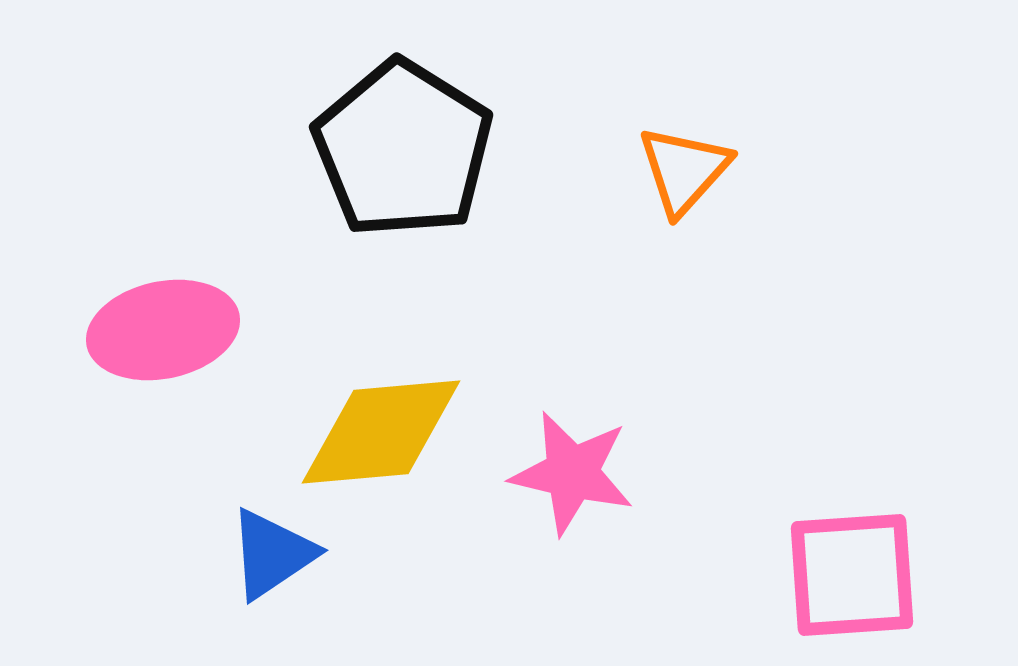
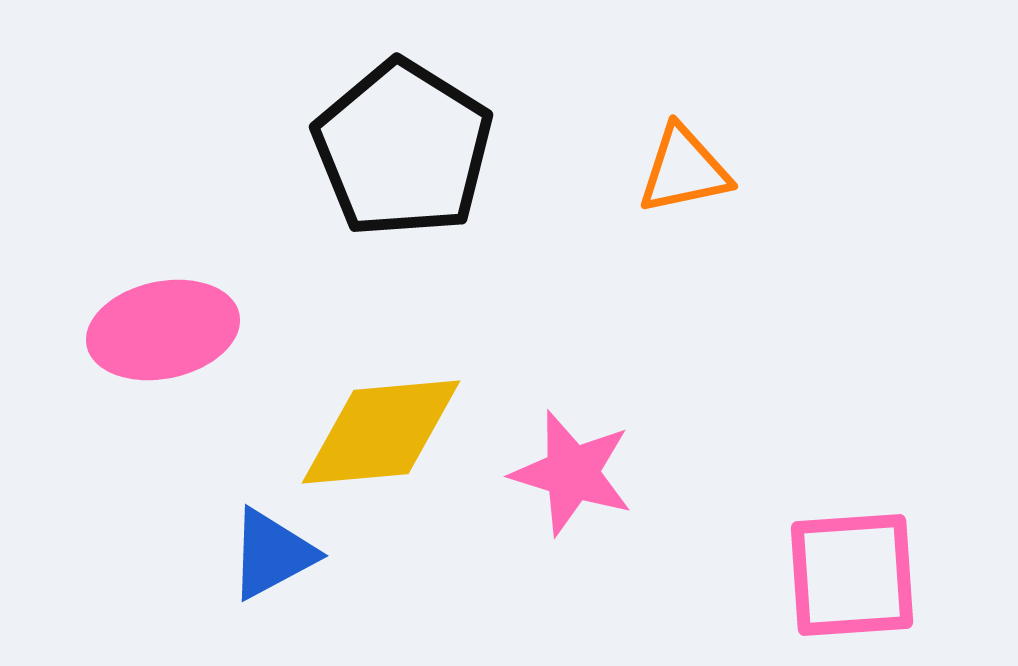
orange triangle: rotated 36 degrees clockwise
pink star: rotated 4 degrees clockwise
blue triangle: rotated 6 degrees clockwise
